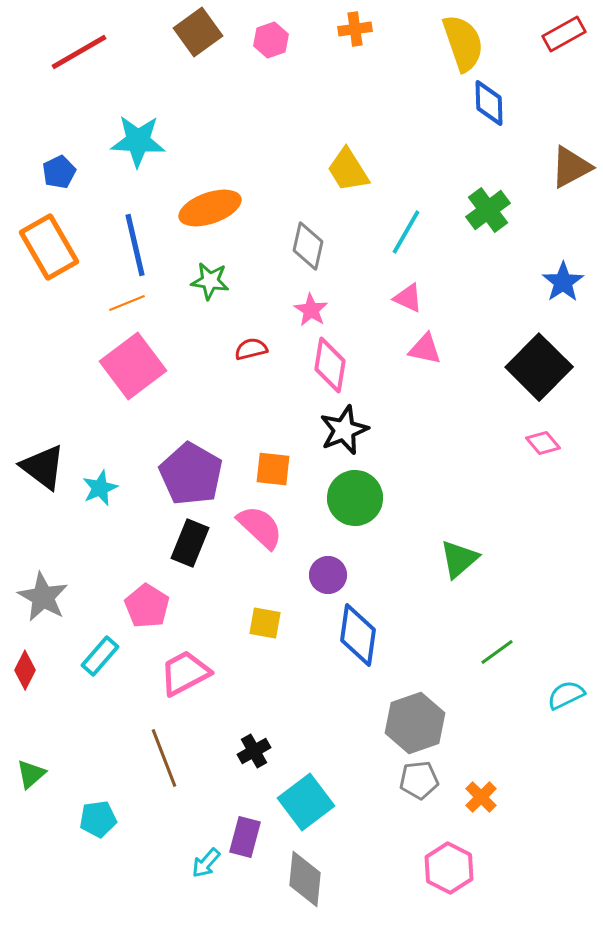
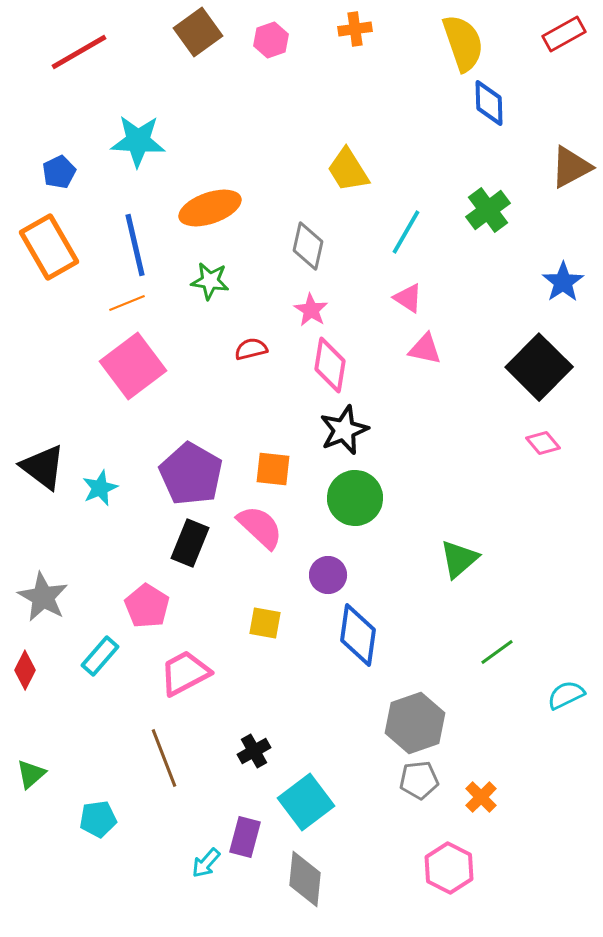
pink triangle at (408, 298): rotated 8 degrees clockwise
